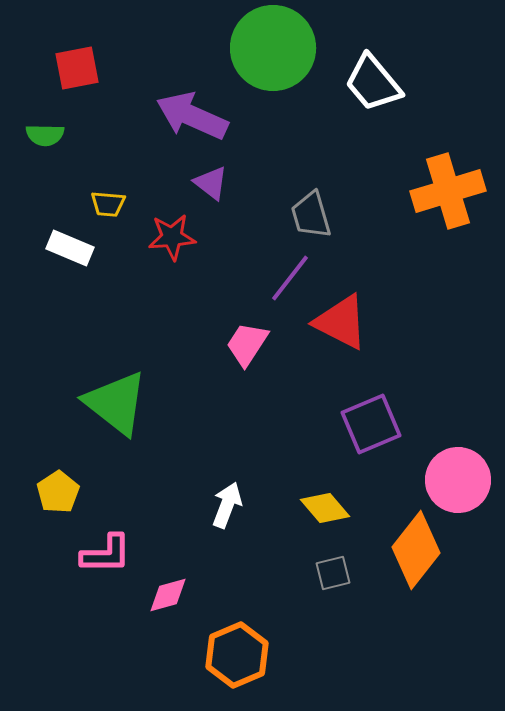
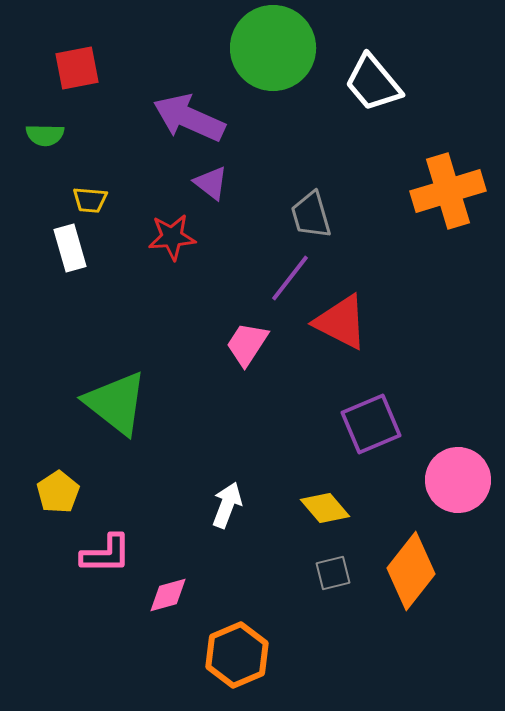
purple arrow: moved 3 px left, 2 px down
yellow trapezoid: moved 18 px left, 4 px up
white rectangle: rotated 51 degrees clockwise
orange diamond: moved 5 px left, 21 px down
